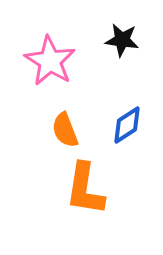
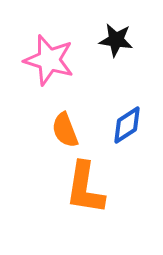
black star: moved 6 px left
pink star: moved 1 px left, 1 px up; rotated 15 degrees counterclockwise
orange L-shape: moved 1 px up
